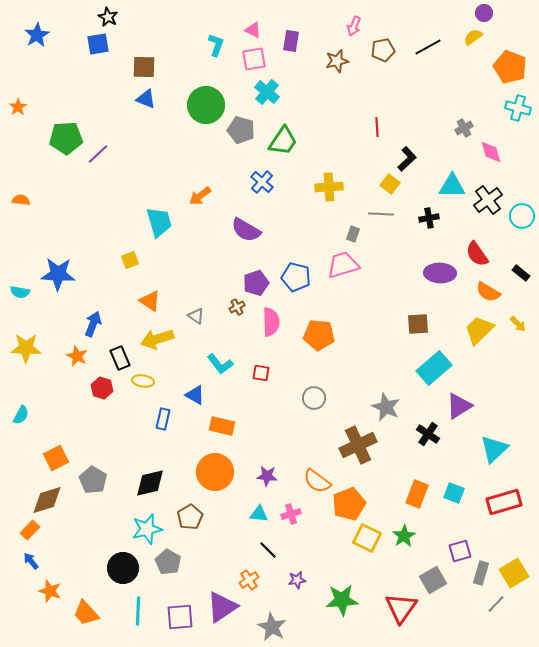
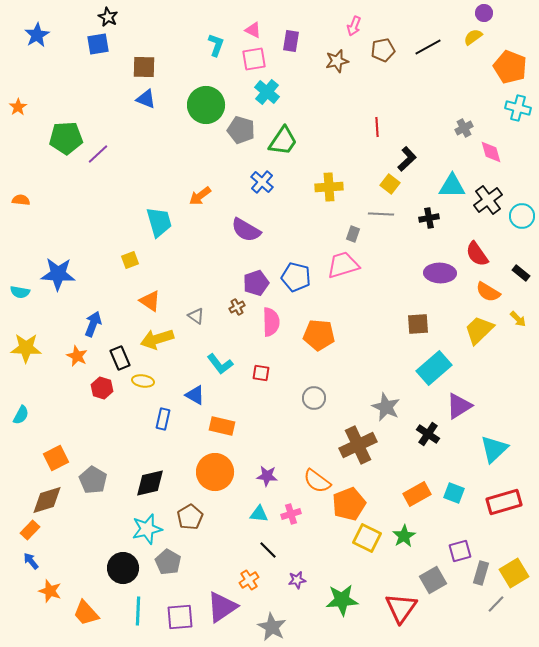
yellow arrow at (518, 324): moved 5 px up
orange rectangle at (417, 494): rotated 40 degrees clockwise
